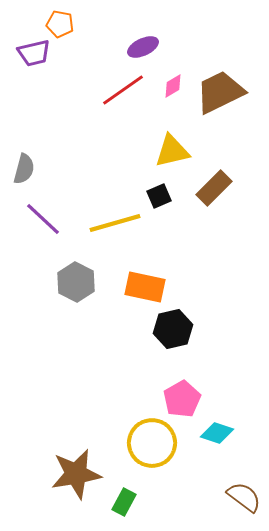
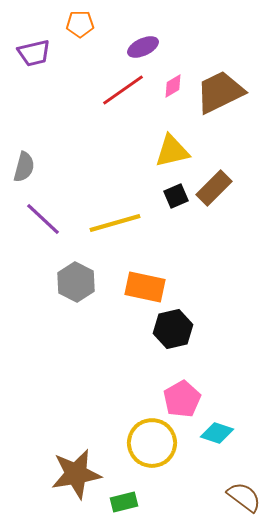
orange pentagon: moved 20 px right; rotated 12 degrees counterclockwise
gray semicircle: moved 2 px up
black square: moved 17 px right
green rectangle: rotated 48 degrees clockwise
